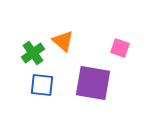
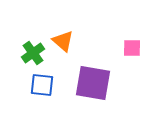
pink square: moved 12 px right; rotated 18 degrees counterclockwise
